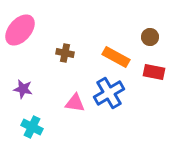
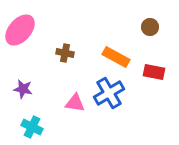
brown circle: moved 10 px up
